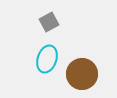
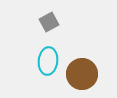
cyan ellipse: moved 1 px right, 2 px down; rotated 12 degrees counterclockwise
